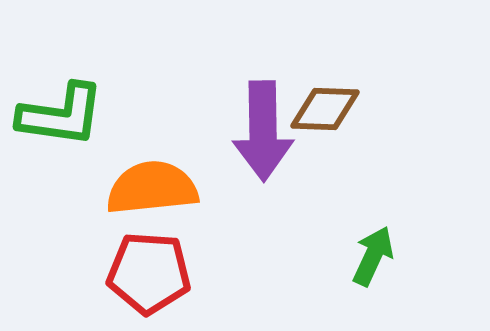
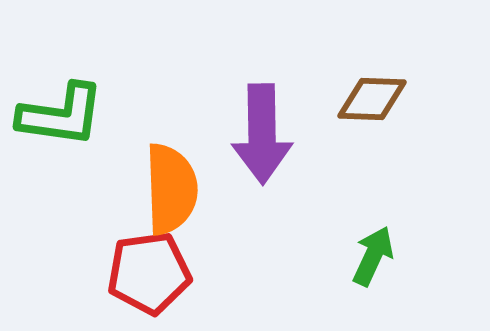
brown diamond: moved 47 px right, 10 px up
purple arrow: moved 1 px left, 3 px down
orange semicircle: moved 19 px right, 1 px down; rotated 94 degrees clockwise
red pentagon: rotated 12 degrees counterclockwise
